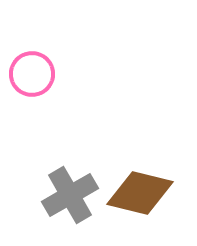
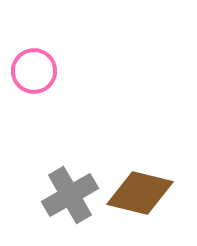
pink circle: moved 2 px right, 3 px up
